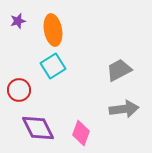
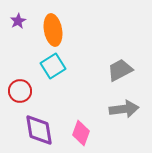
purple star: rotated 14 degrees counterclockwise
gray trapezoid: moved 1 px right
red circle: moved 1 px right, 1 px down
purple diamond: moved 1 px right, 2 px down; rotated 16 degrees clockwise
